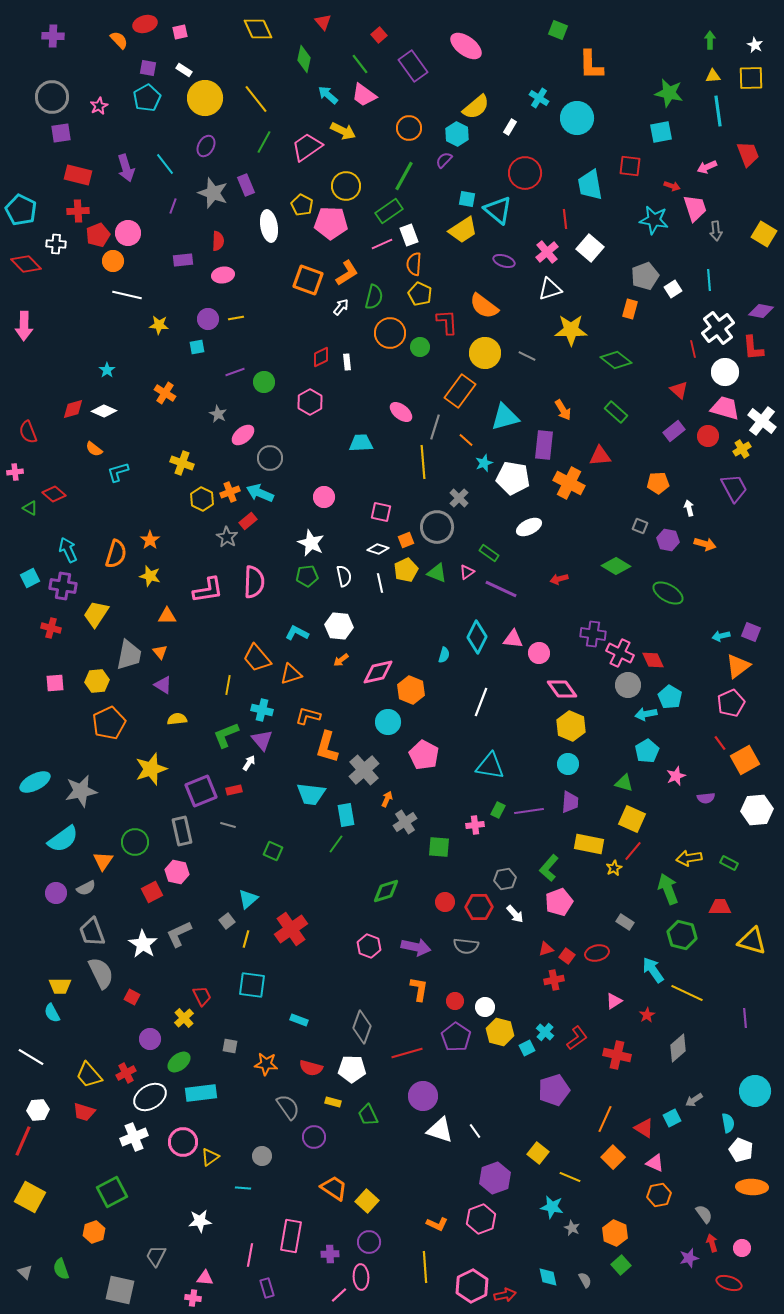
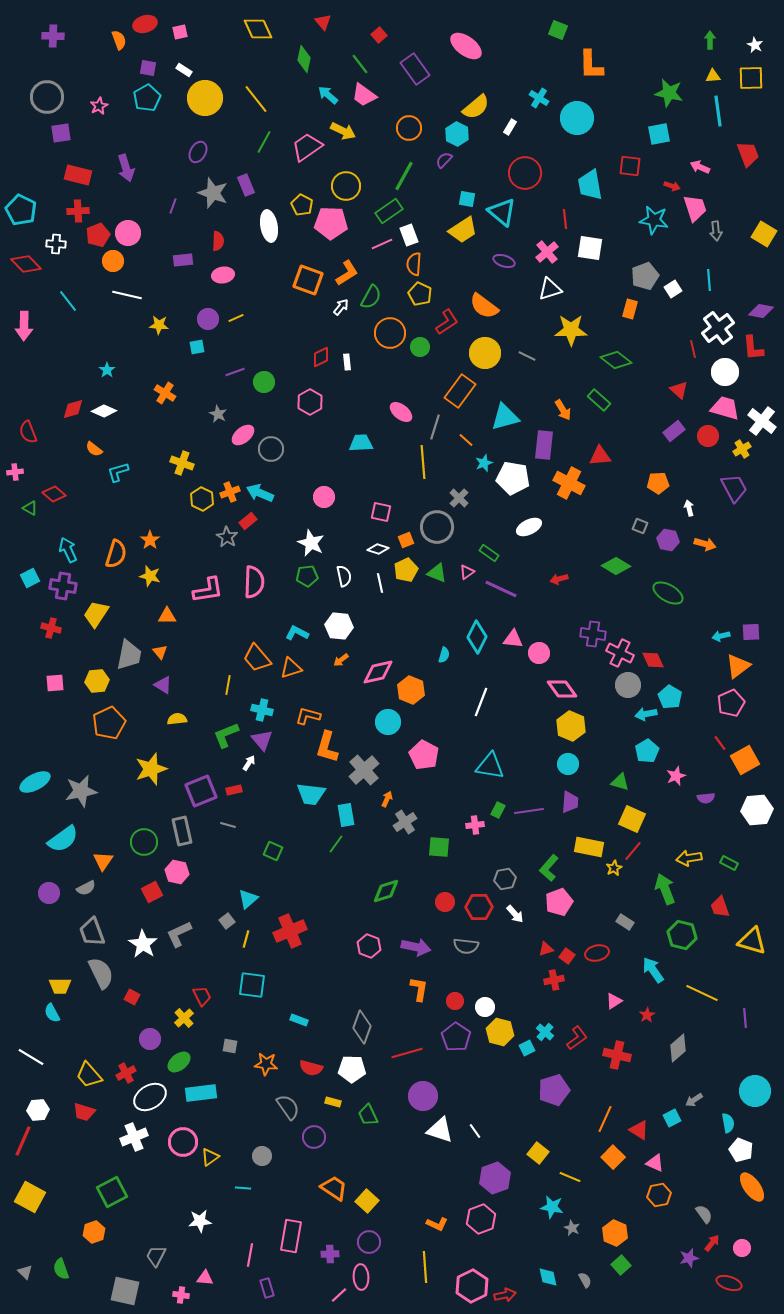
orange semicircle at (119, 40): rotated 24 degrees clockwise
purple rectangle at (413, 66): moved 2 px right, 3 px down
gray circle at (52, 97): moved 5 px left
cyan square at (661, 132): moved 2 px left, 2 px down
purple ellipse at (206, 146): moved 8 px left, 6 px down
cyan line at (165, 164): moved 97 px left, 137 px down
pink arrow at (707, 167): moved 7 px left; rotated 48 degrees clockwise
cyan triangle at (498, 210): moved 4 px right, 2 px down
white square at (590, 248): rotated 32 degrees counterclockwise
green semicircle at (374, 297): moved 3 px left; rotated 15 degrees clockwise
yellow line at (236, 318): rotated 14 degrees counterclockwise
red L-shape at (447, 322): rotated 60 degrees clockwise
green rectangle at (616, 412): moved 17 px left, 12 px up
gray circle at (270, 458): moved 1 px right, 9 px up
purple square at (751, 632): rotated 24 degrees counterclockwise
orange triangle at (291, 674): moved 6 px up
green triangle at (624, 783): moved 4 px left, 1 px up
green circle at (135, 842): moved 9 px right
yellow rectangle at (589, 844): moved 3 px down
green arrow at (668, 889): moved 3 px left
purple circle at (56, 893): moved 7 px left
red trapezoid at (720, 907): rotated 110 degrees counterclockwise
red cross at (291, 929): moved 1 px left, 2 px down; rotated 12 degrees clockwise
yellow line at (687, 993): moved 15 px right
red triangle at (644, 1128): moved 5 px left, 2 px down
orange ellipse at (752, 1187): rotated 52 degrees clockwise
red arrow at (712, 1243): rotated 54 degrees clockwise
gray square at (120, 1290): moved 5 px right, 1 px down
pink cross at (193, 1298): moved 12 px left, 3 px up
